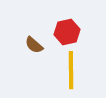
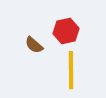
red hexagon: moved 1 px left, 1 px up
